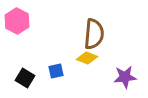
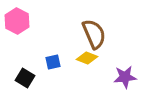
brown semicircle: rotated 28 degrees counterclockwise
blue square: moved 3 px left, 9 px up
